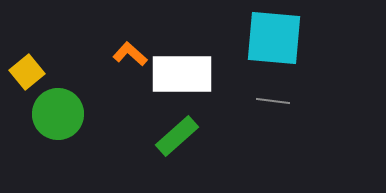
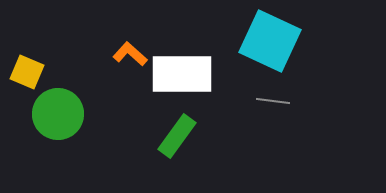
cyan square: moved 4 px left, 3 px down; rotated 20 degrees clockwise
yellow square: rotated 28 degrees counterclockwise
green rectangle: rotated 12 degrees counterclockwise
